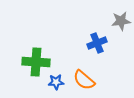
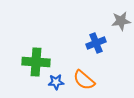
blue cross: moved 1 px left
